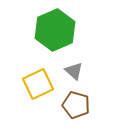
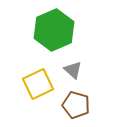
green hexagon: moved 1 px left
gray triangle: moved 1 px left, 1 px up
